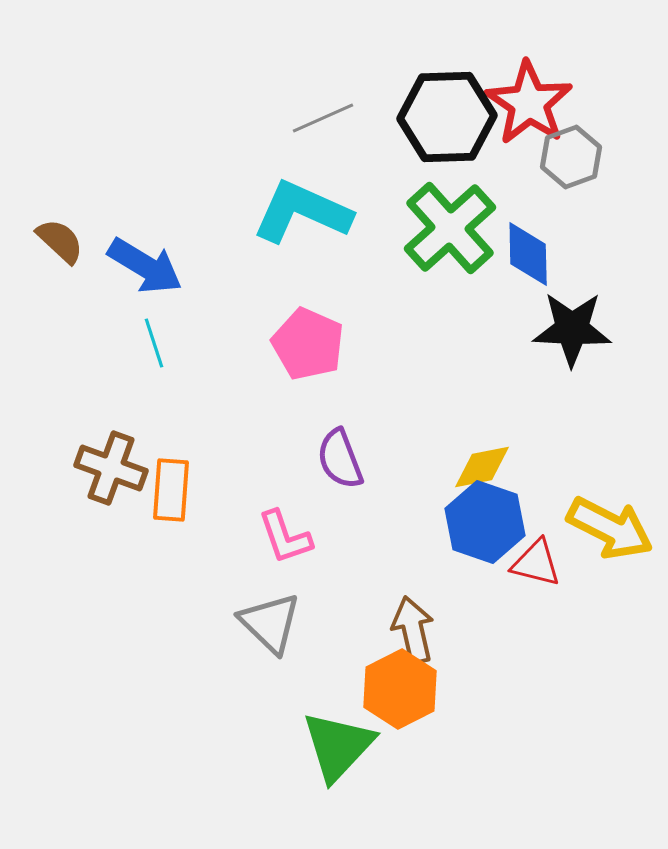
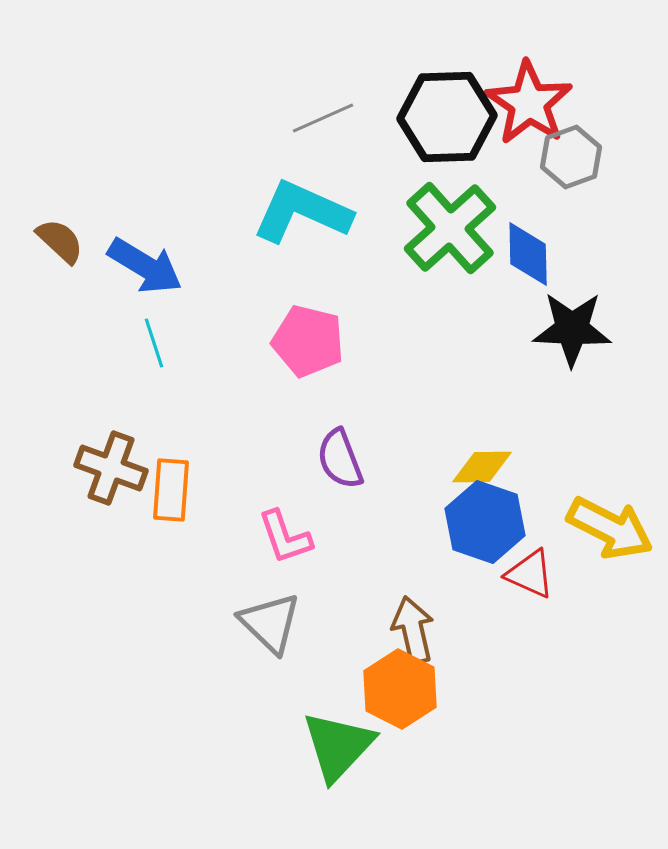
pink pentagon: moved 3 px up; rotated 10 degrees counterclockwise
yellow diamond: rotated 10 degrees clockwise
red triangle: moved 6 px left, 11 px down; rotated 10 degrees clockwise
orange hexagon: rotated 6 degrees counterclockwise
